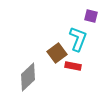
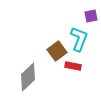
purple square: rotated 24 degrees counterclockwise
cyan L-shape: moved 1 px right
brown square: moved 2 px up
